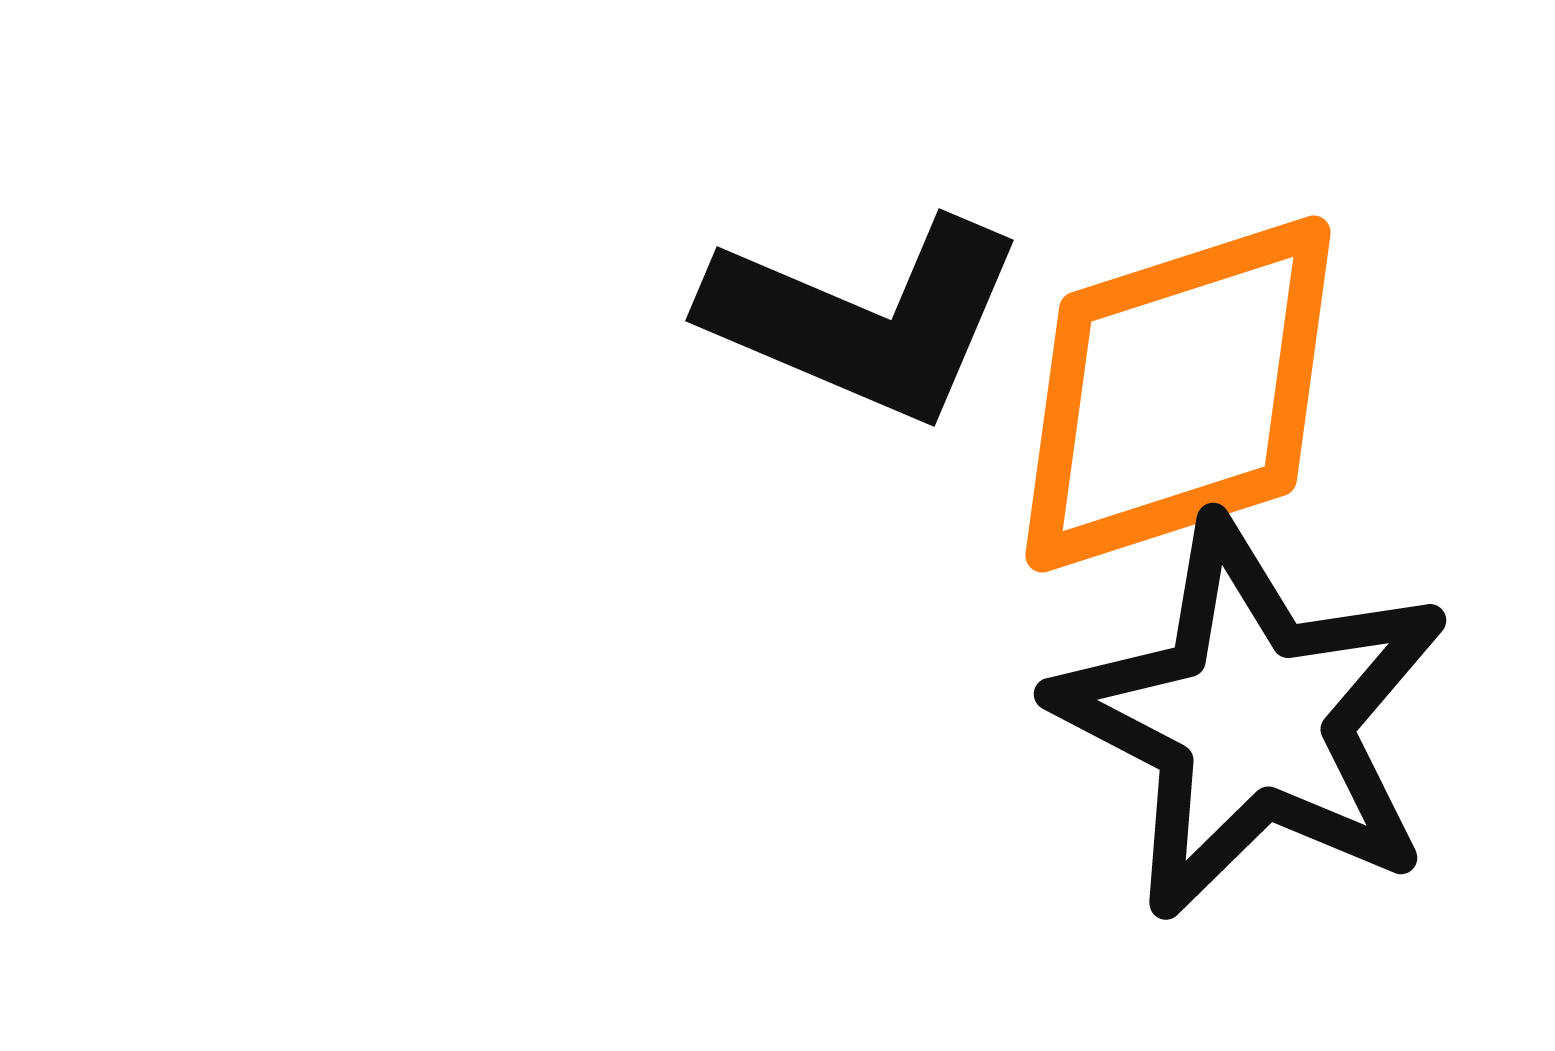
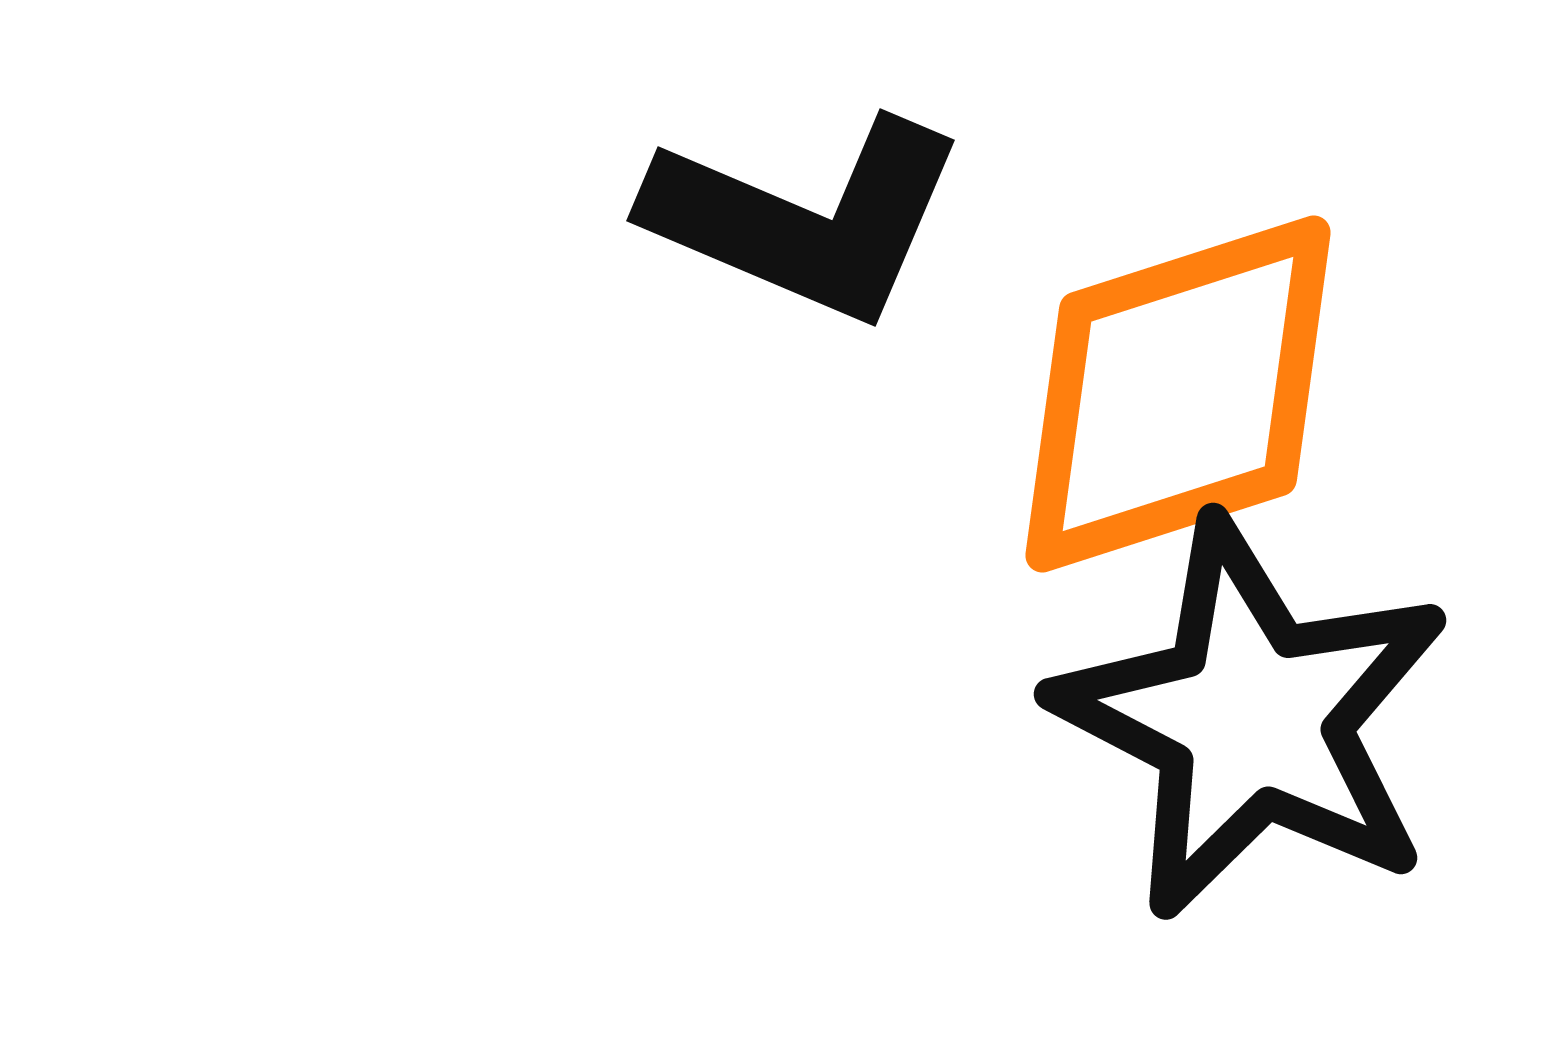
black L-shape: moved 59 px left, 100 px up
